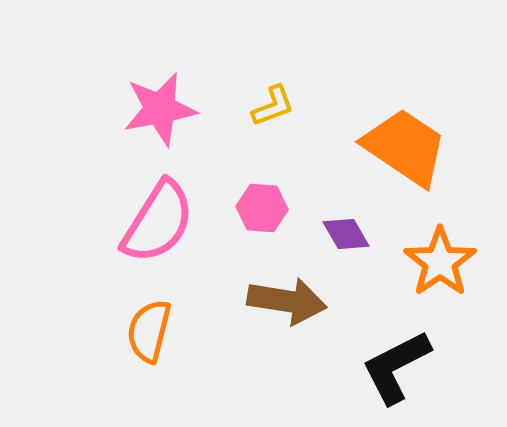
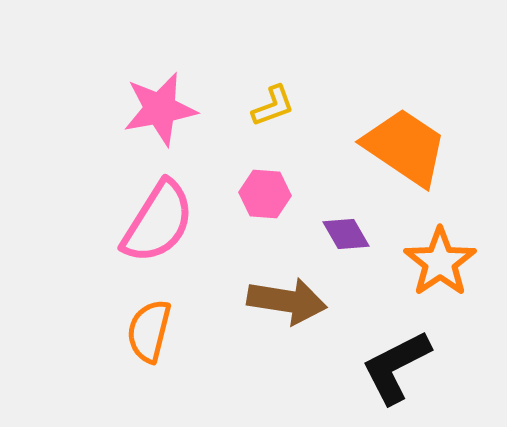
pink hexagon: moved 3 px right, 14 px up
